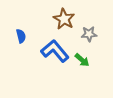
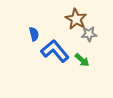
brown star: moved 12 px right
blue semicircle: moved 13 px right, 2 px up
